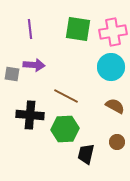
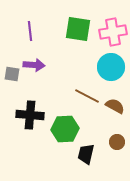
purple line: moved 2 px down
brown line: moved 21 px right
